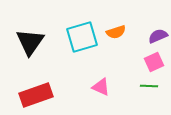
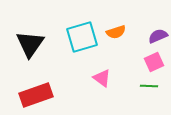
black triangle: moved 2 px down
pink triangle: moved 1 px right, 9 px up; rotated 12 degrees clockwise
